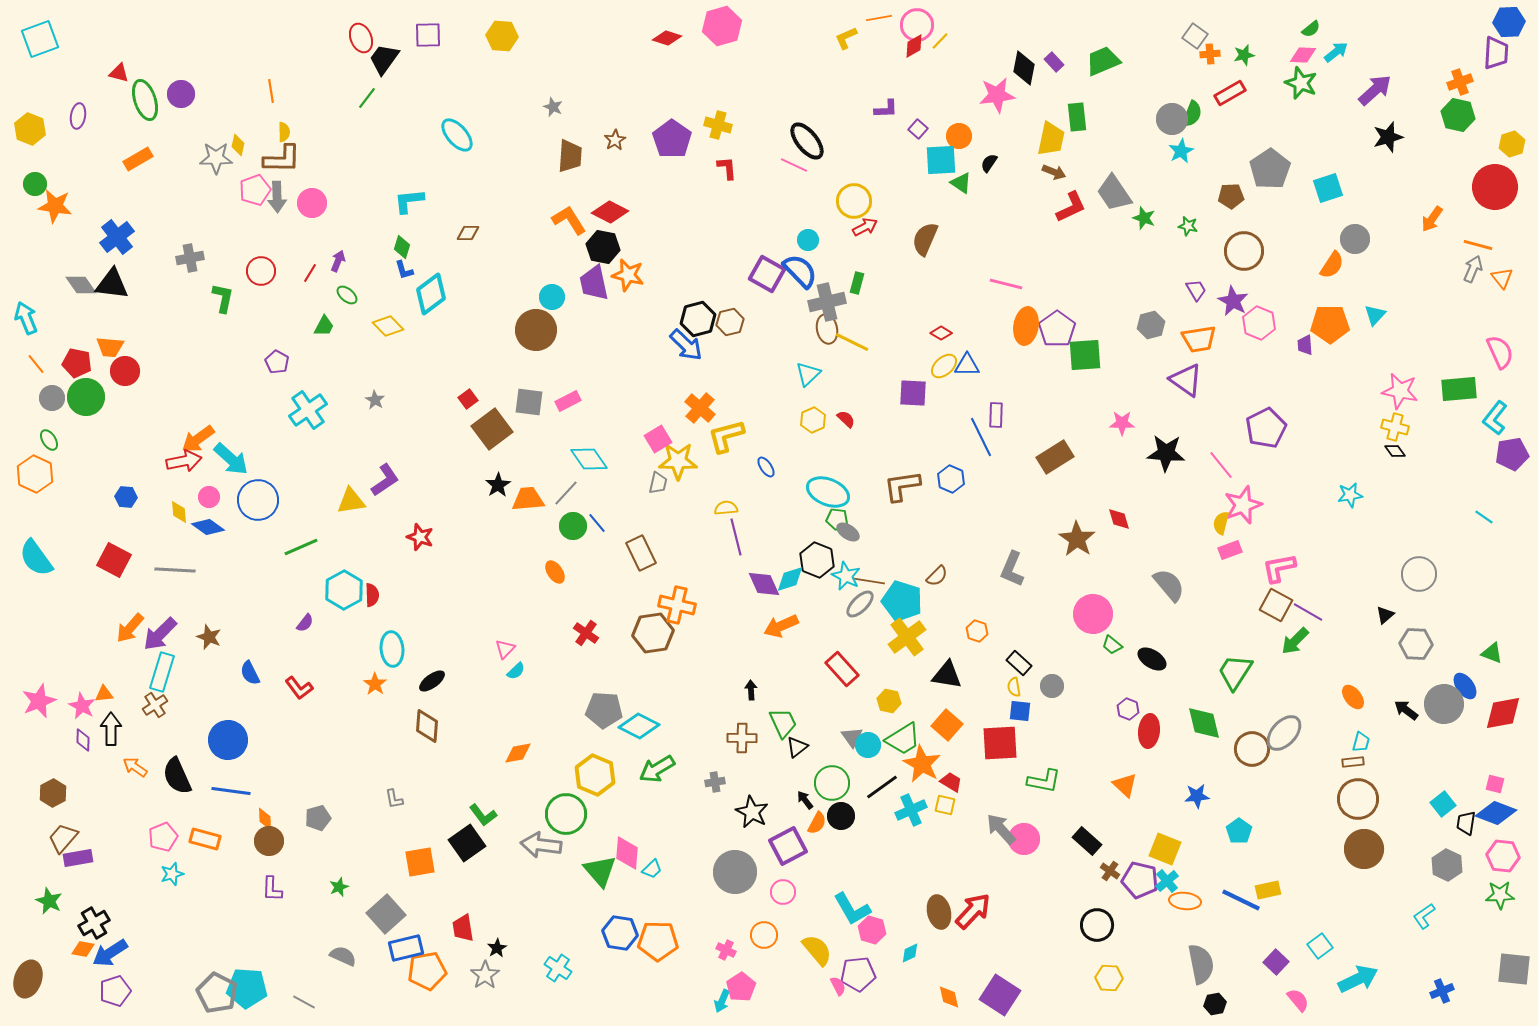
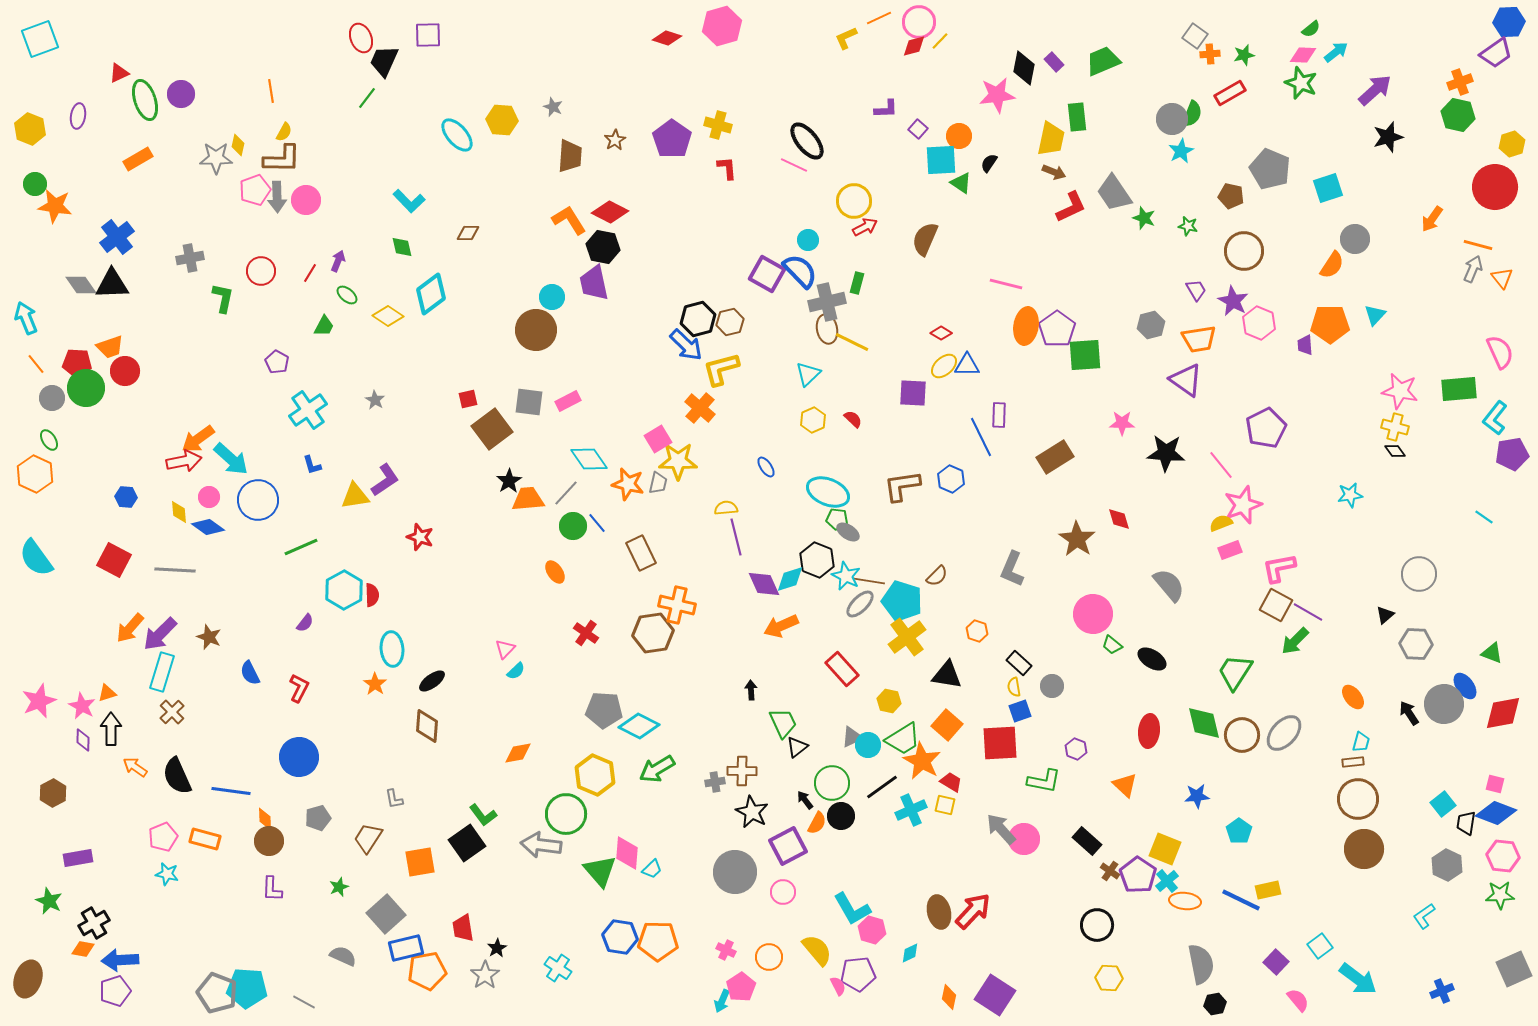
orange line at (879, 18): rotated 15 degrees counterclockwise
pink circle at (917, 25): moved 2 px right, 3 px up
yellow hexagon at (502, 36): moved 84 px down
red diamond at (914, 46): rotated 15 degrees clockwise
purple trapezoid at (1496, 53): rotated 52 degrees clockwise
black trapezoid at (384, 59): moved 2 px down; rotated 12 degrees counterclockwise
red triangle at (119, 73): rotated 40 degrees counterclockwise
yellow semicircle at (284, 132): rotated 30 degrees clockwise
gray pentagon at (1270, 169): rotated 15 degrees counterclockwise
brown pentagon at (1231, 196): rotated 15 degrees clockwise
cyan L-shape at (409, 201): rotated 128 degrees counterclockwise
pink circle at (312, 203): moved 6 px left, 3 px up
green diamond at (402, 247): rotated 30 degrees counterclockwise
blue L-shape at (404, 270): moved 92 px left, 195 px down
orange star at (628, 275): moved 209 px down
black triangle at (112, 284): rotated 9 degrees counterclockwise
yellow diamond at (388, 326): moved 10 px up; rotated 12 degrees counterclockwise
orange trapezoid at (110, 347): rotated 24 degrees counterclockwise
red pentagon at (77, 363): rotated 8 degrees counterclockwise
green circle at (86, 397): moved 9 px up
red square at (468, 399): rotated 24 degrees clockwise
purple rectangle at (996, 415): moved 3 px right
red semicircle at (846, 419): moved 7 px right
yellow L-shape at (726, 436): moved 5 px left, 67 px up
black star at (498, 485): moved 11 px right, 4 px up
yellow triangle at (351, 501): moved 4 px right, 5 px up
yellow semicircle at (1221, 523): rotated 55 degrees clockwise
red L-shape at (299, 688): rotated 116 degrees counterclockwise
orange triangle at (104, 694): moved 3 px right, 1 px up; rotated 12 degrees counterclockwise
brown cross at (155, 705): moved 17 px right, 7 px down; rotated 10 degrees counterclockwise
purple hexagon at (1128, 709): moved 52 px left, 40 px down
black arrow at (1406, 710): moved 3 px right, 3 px down; rotated 20 degrees clockwise
blue square at (1020, 711): rotated 25 degrees counterclockwise
gray triangle at (852, 737): rotated 40 degrees clockwise
brown cross at (742, 738): moved 33 px down
blue circle at (228, 740): moved 71 px right, 17 px down
brown circle at (1252, 749): moved 10 px left, 14 px up
orange star at (922, 764): moved 3 px up
brown trapezoid at (63, 838): moved 305 px right; rotated 8 degrees counterclockwise
cyan star at (172, 874): moved 5 px left; rotated 30 degrees clockwise
purple pentagon at (1140, 880): moved 2 px left, 5 px up; rotated 21 degrees clockwise
blue hexagon at (620, 933): moved 4 px down
orange circle at (764, 935): moved 5 px right, 22 px down
blue arrow at (110, 953): moved 10 px right, 7 px down; rotated 30 degrees clockwise
gray square at (1514, 969): rotated 30 degrees counterclockwise
cyan arrow at (1358, 979): rotated 63 degrees clockwise
gray pentagon at (217, 993): rotated 6 degrees counterclockwise
purple square at (1000, 995): moved 5 px left
orange diamond at (949, 997): rotated 25 degrees clockwise
